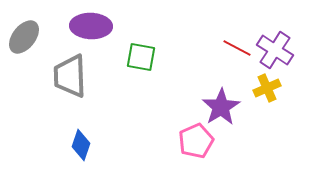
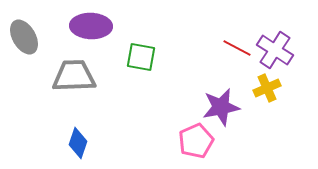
gray ellipse: rotated 68 degrees counterclockwise
gray trapezoid: moved 4 px right; rotated 90 degrees clockwise
purple star: rotated 21 degrees clockwise
blue diamond: moved 3 px left, 2 px up
